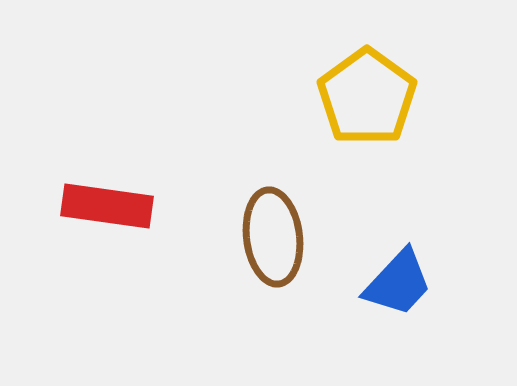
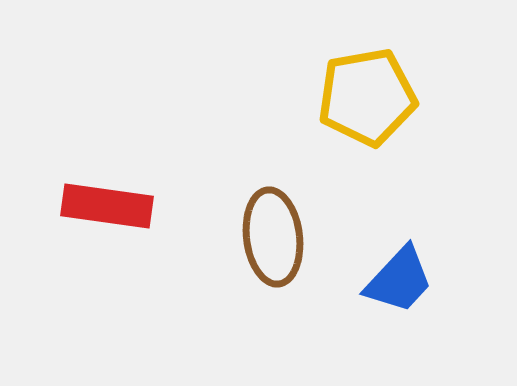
yellow pentagon: rotated 26 degrees clockwise
blue trapezoid: moved 1 px right, 3 px up
